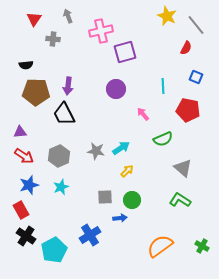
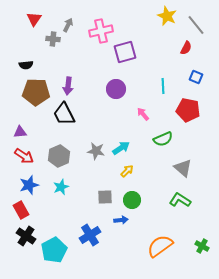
gray arrow: moved 9 px down; rotated 48 degrees clockwise
blue arrow: moved 1 px right, 2 px down
